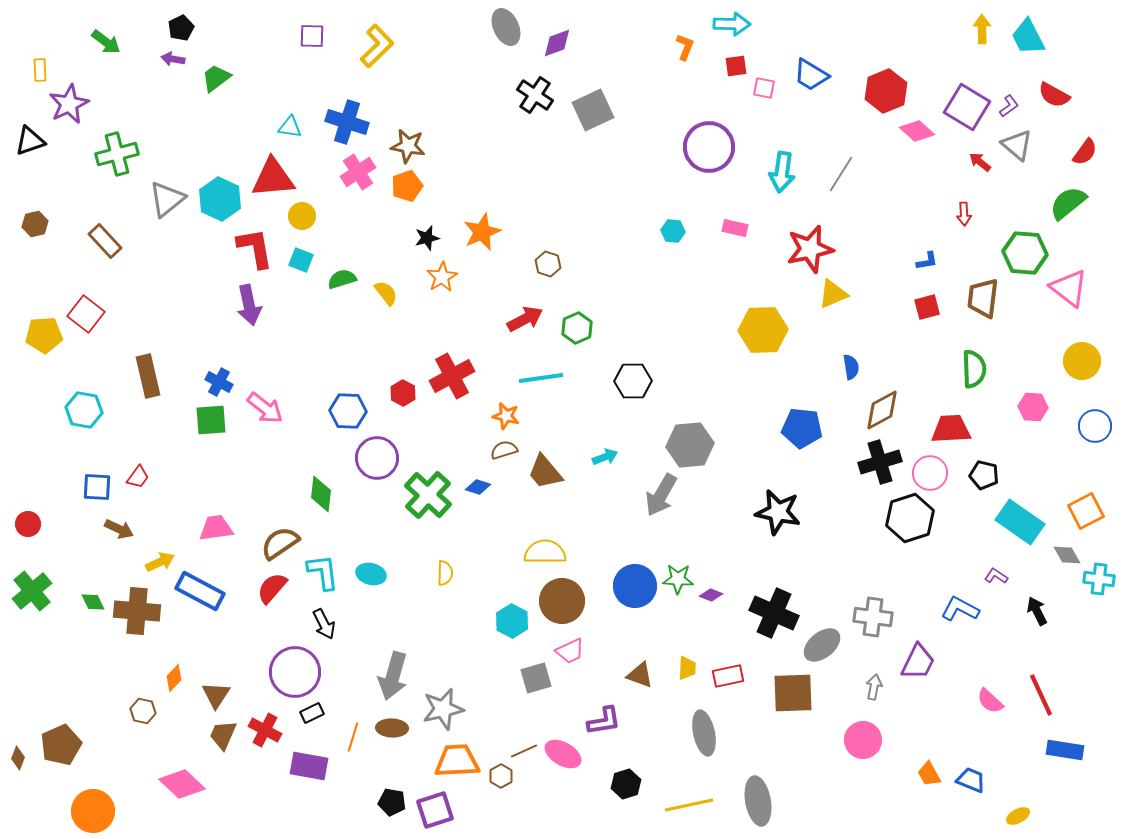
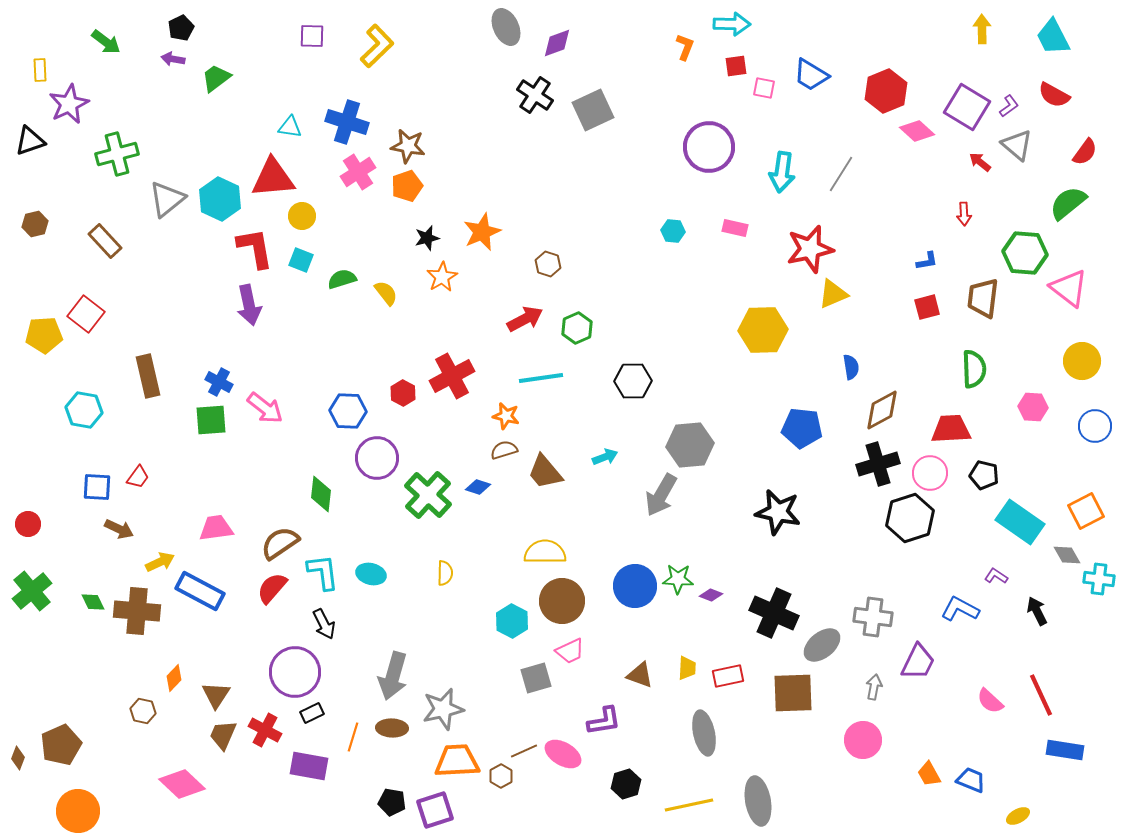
cyan trapezoid at (1028, 37): moved 25 px right
black cross at (880, 462): moved 2 px left, 2 px down
orange circle at (93, 811): moved 15 px left
